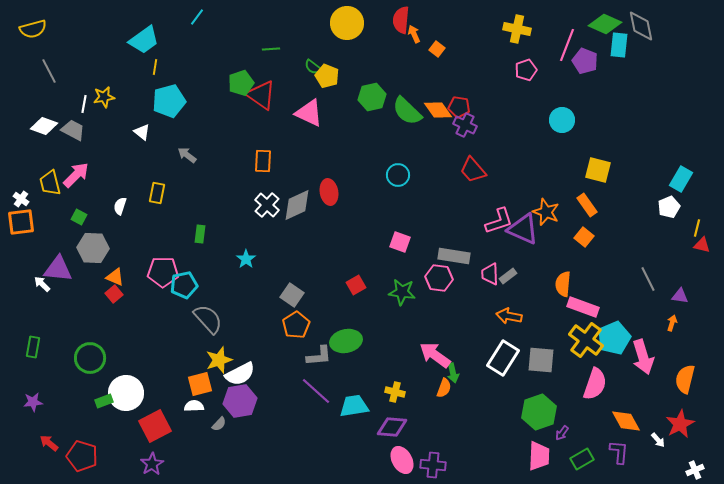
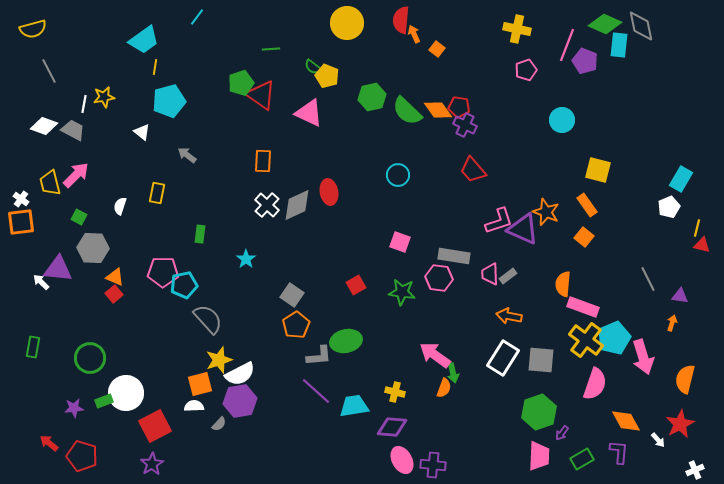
white arrow at (42, 284): moved 1 px left, 2 px up
purple star at (33, 402): moved 41 px right, 6 px down
